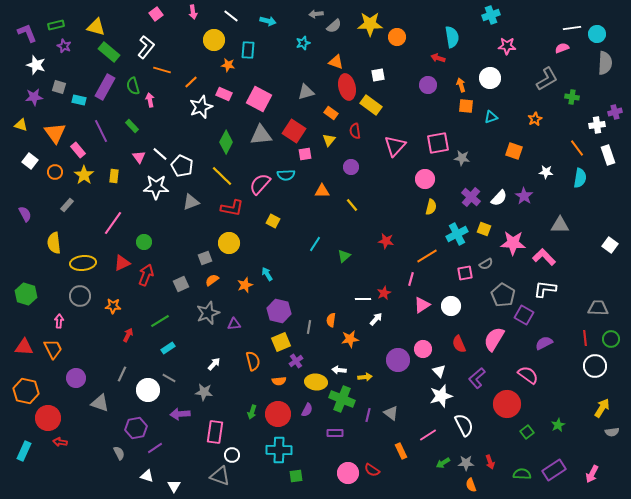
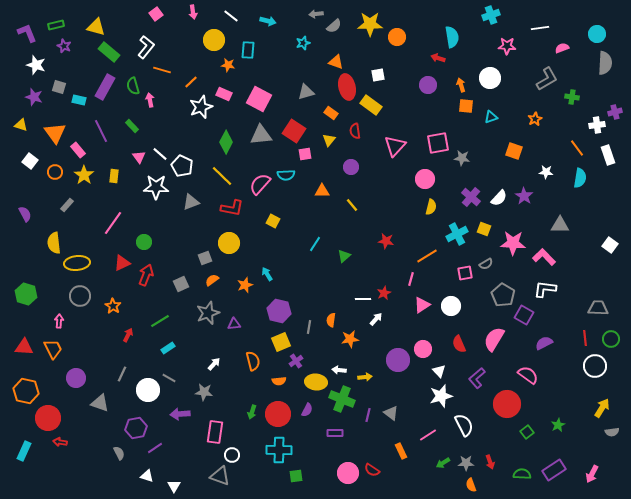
white line at (572, 28): moved 32 px left
purple star at (34, 97): rotated 24 degrees clockwise
yellow ellipse at (83, 263): moved 6 px left
orange star at (113, 306): rotated 28 degrees clockwise
